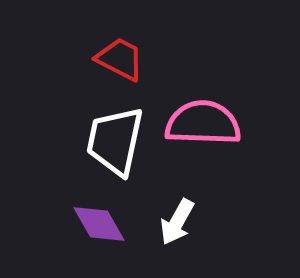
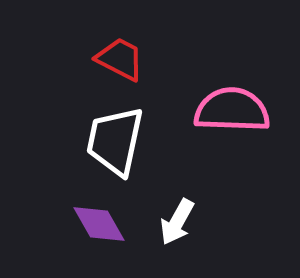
pink semicircle: moved 29 px right, 13 px up
